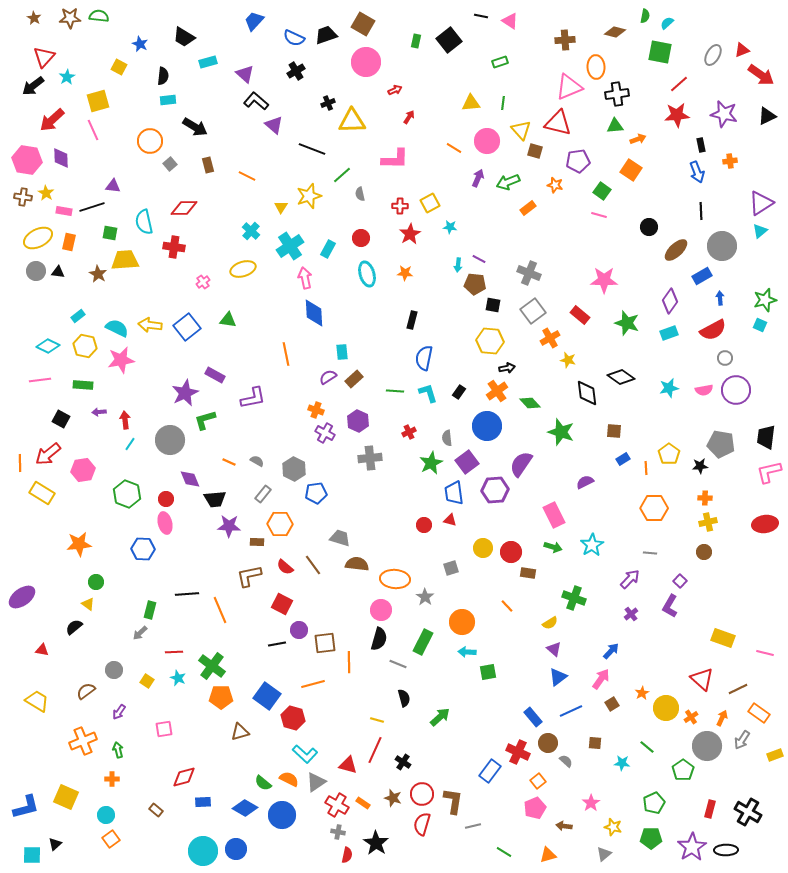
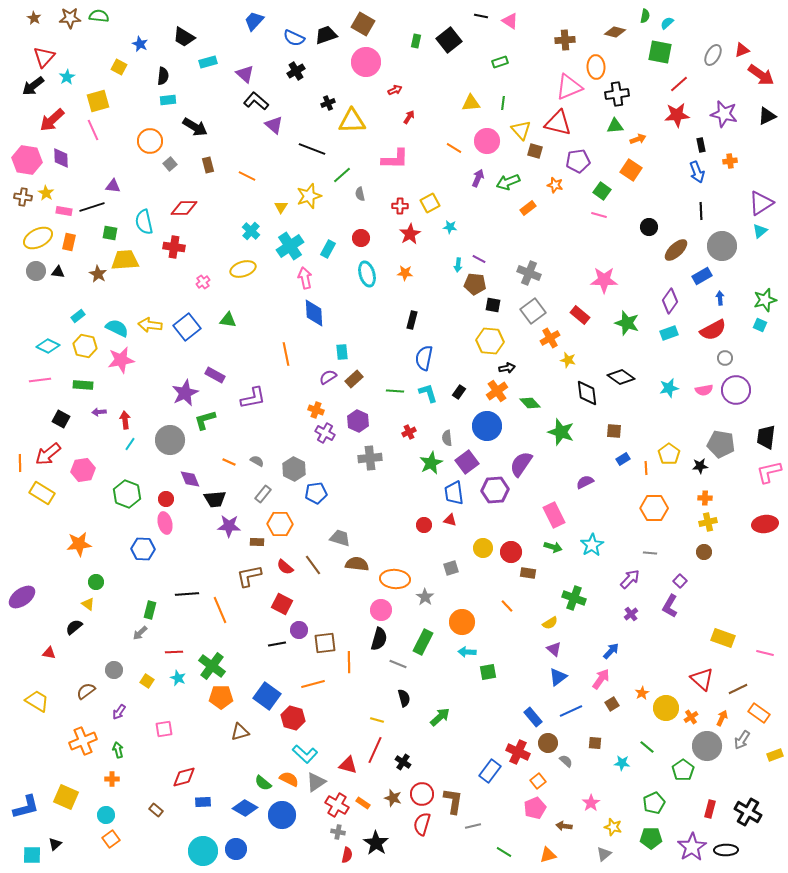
red triangle at (42, 650): moved 7 px right, 3 px down
